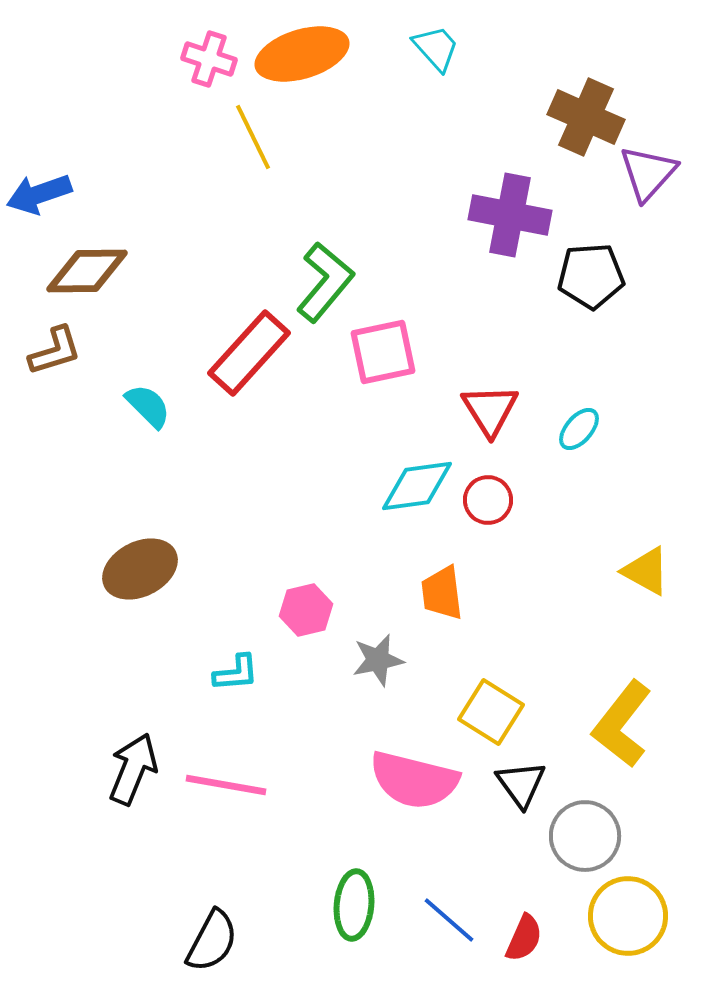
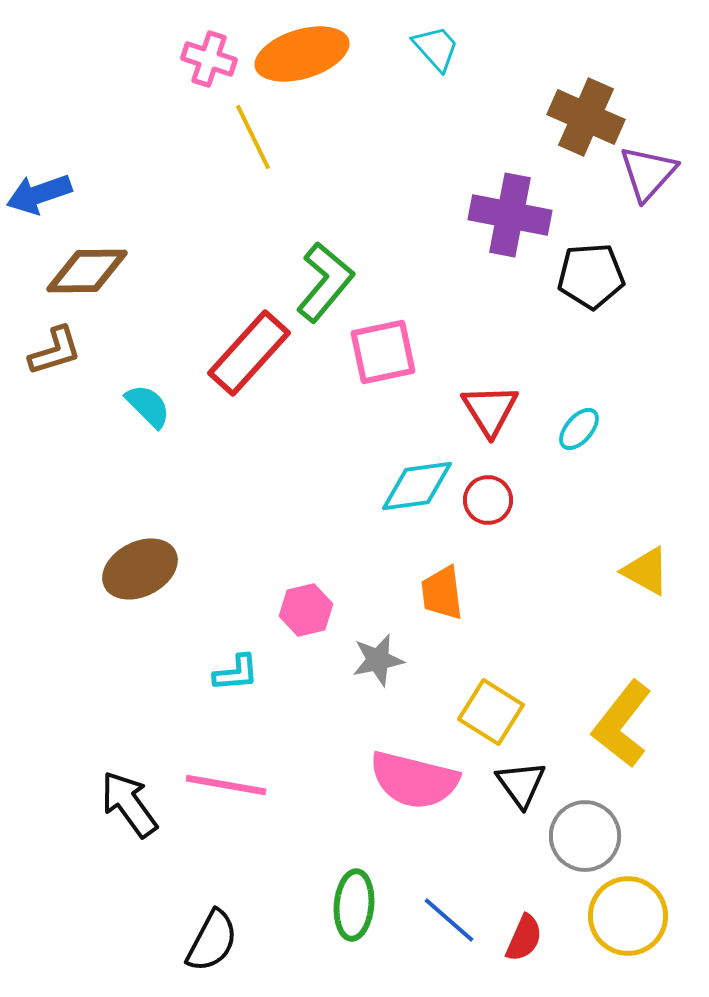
black arrow: moved 4 px left, 35 px down; rotated 58 degrees counterclockwise
